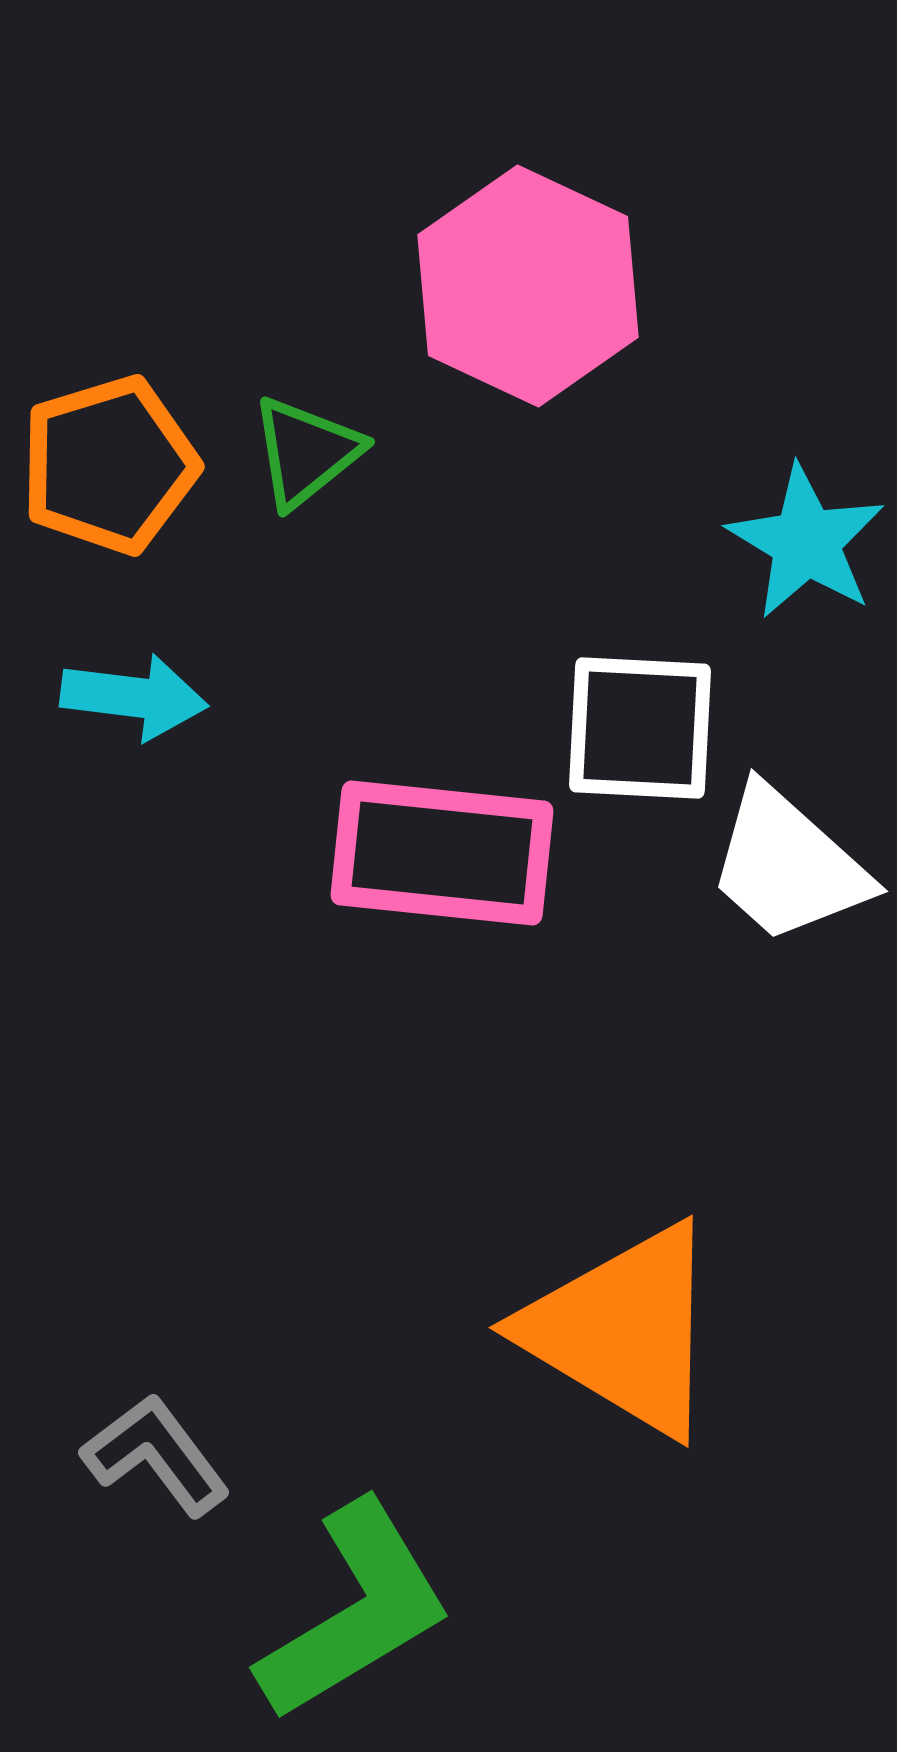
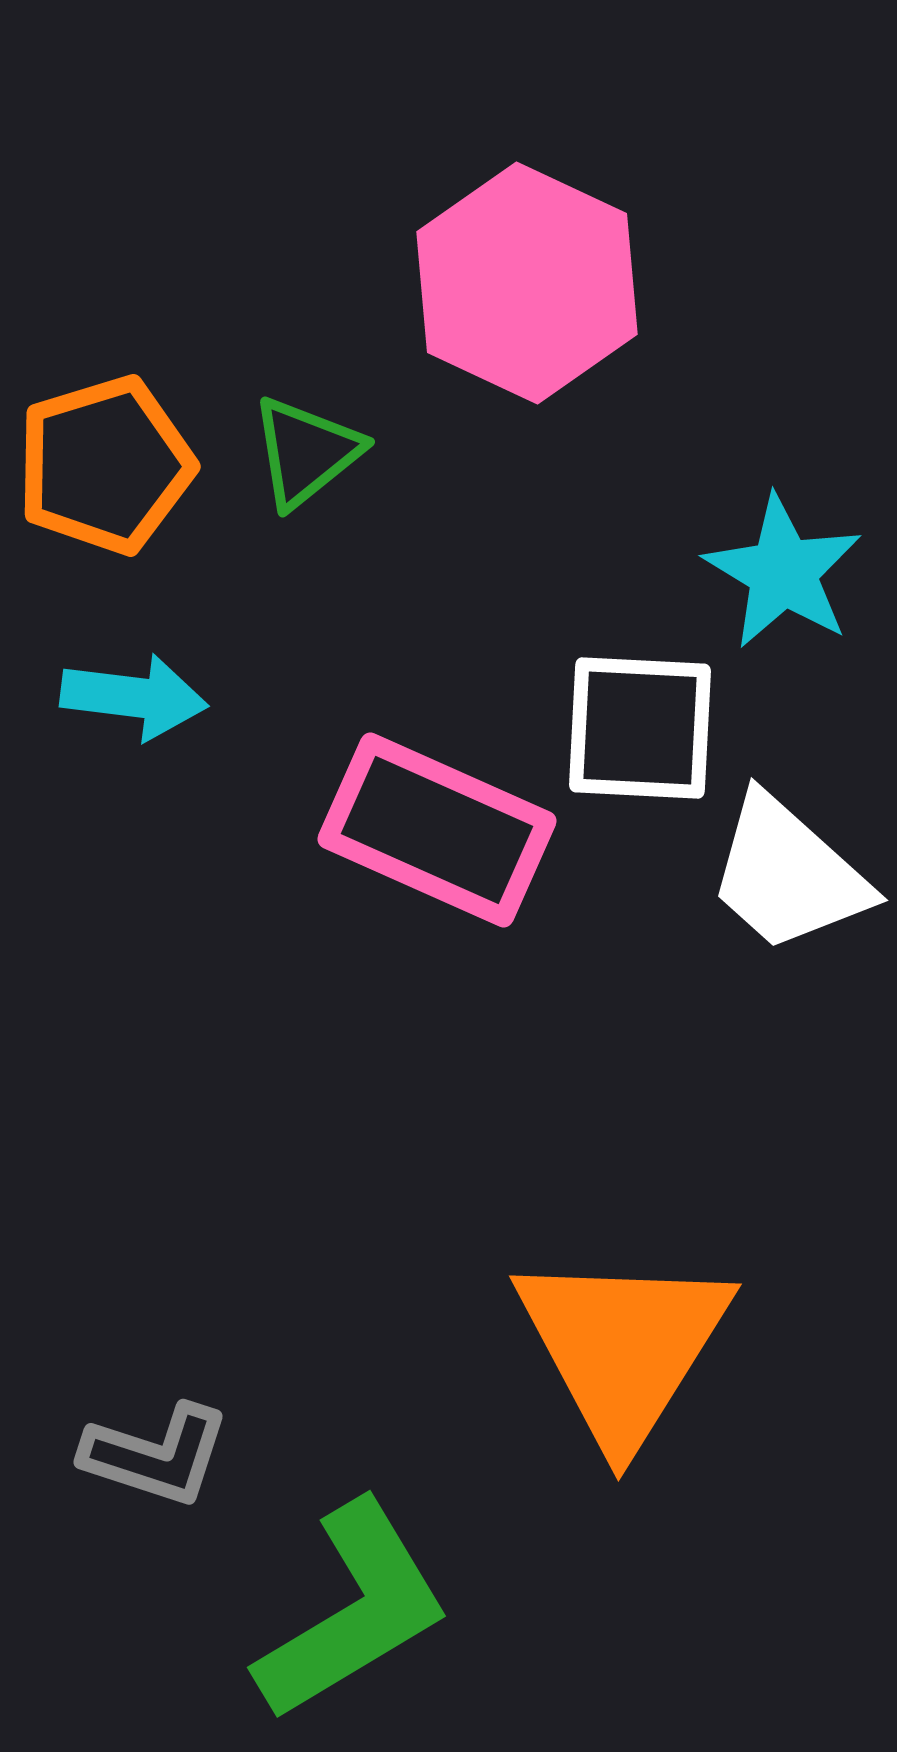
pink hexagon: moved 1 px left, 3 px up
orange pentagon: moved 4 px left
cyan star: moved 23 px left, 30 px down
pink rectangle: moved 5 px left, 23 px up; rotated 18 degrees clockwise
white trapezoid: moved 9 px down
orange triangle: moved 17 px down; rotated 31 degrees clockwise
gray L-shape: rotated 145 degrees clockwise
green L-shape: moved 2 px left
